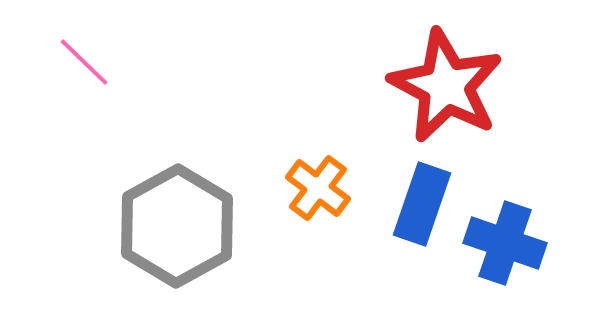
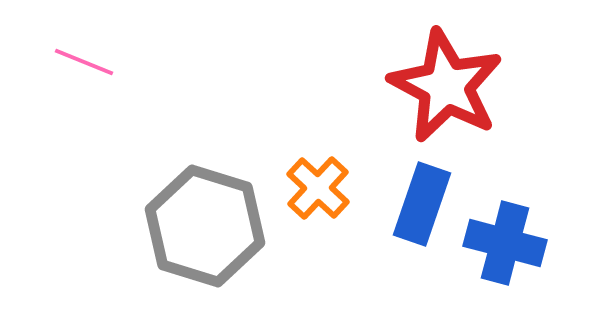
pink line: rotated 22 degrees counterclockwise
orange cross: rotated 6 degrees clockwise
gray hexagon: moved 28 px right; rotated 14 degrees counterclockwise
blue cross: rotated 4 degrees counterclockwise
